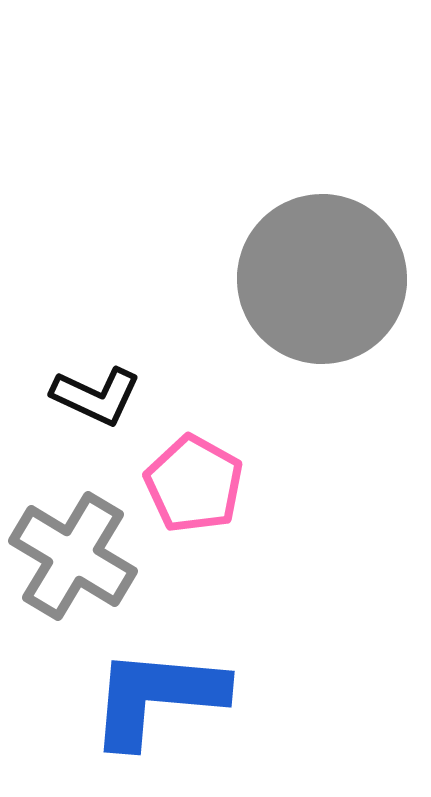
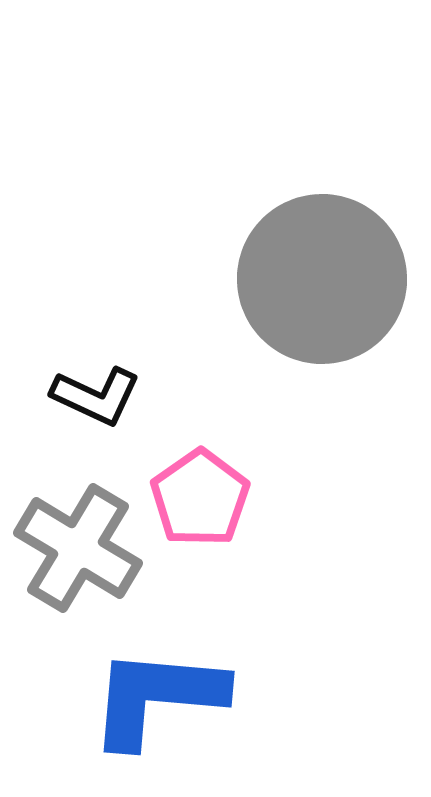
pink pentagon: moved 6 px right, 14 px down; rotated 8 degrees clockwise
gray cross: moved 5 px right, 8 px up
